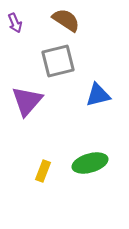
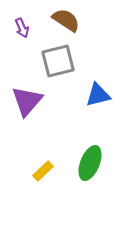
purple arrow: moved 7 px right, 5 px down
green ellipse: rotated 52 degrees counterclockwise
yellow rectangle: rotated 25 degrees clockwise
